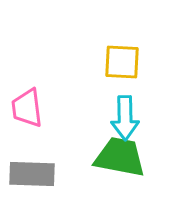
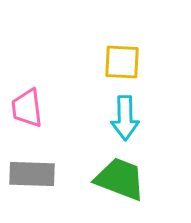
green trapezoid: moved 22 px down; rotated 10 degrees clockwise
